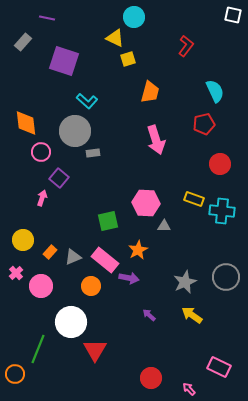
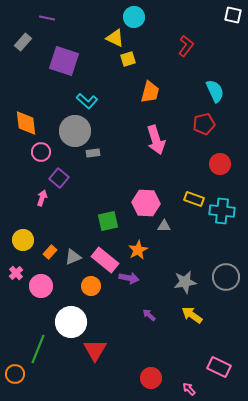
gray star at (185, 282): rotated 15 degrees clockwise
